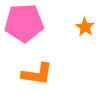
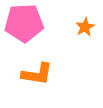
orange star: rotated 12 degrees clockwise
